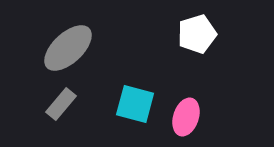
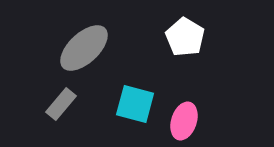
white pentagon: moved 12 px left, 3 px down; rotated 24 degrees counterclockwise
gray ellipse: moved 16 px right
pink ellipse: moved 2 px left, 4 px down
